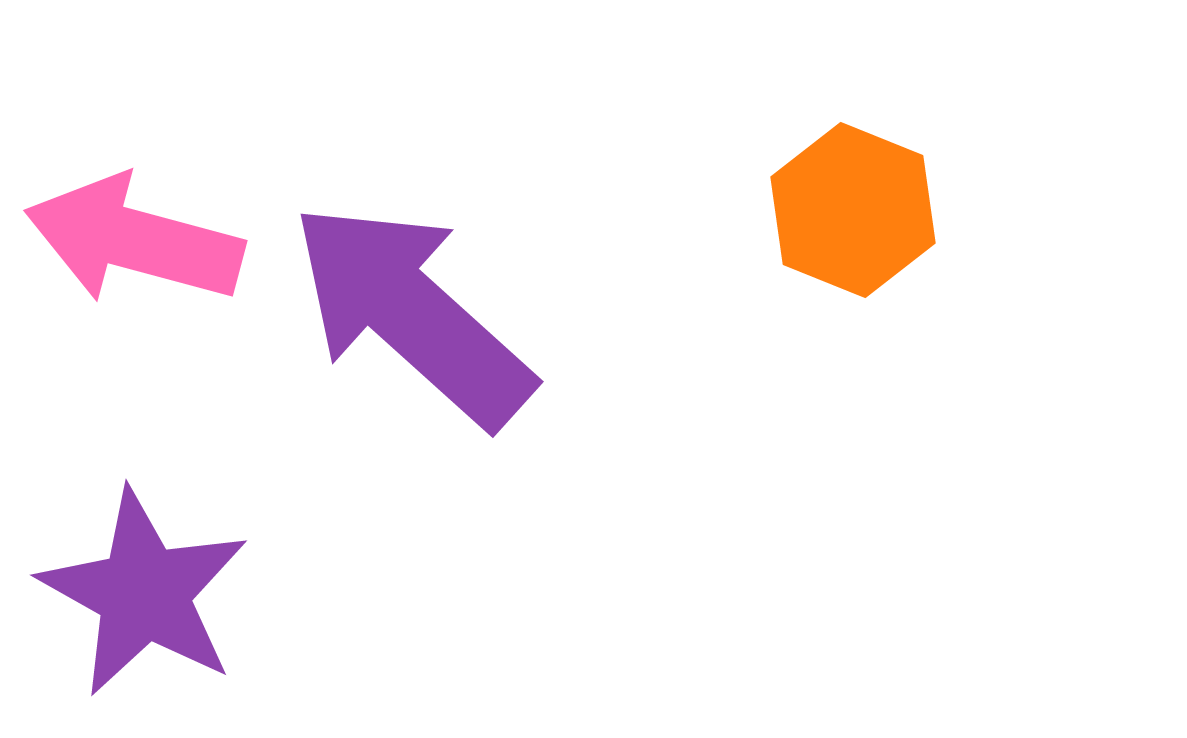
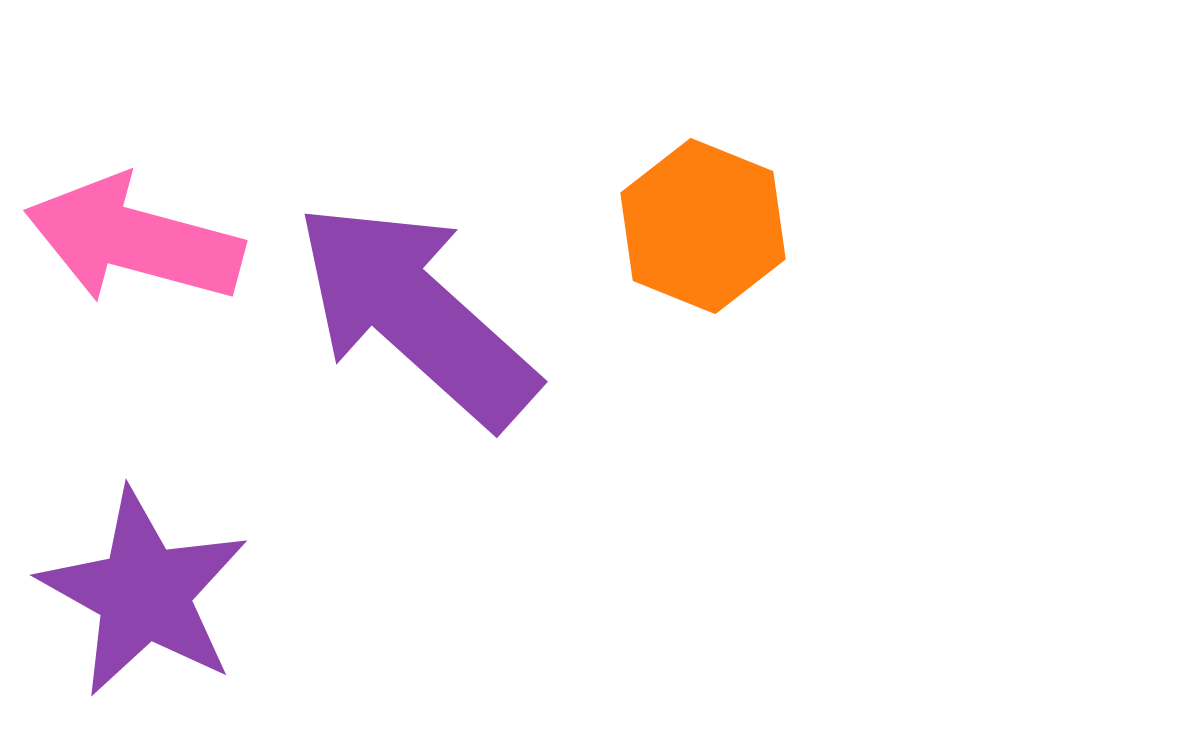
orange hexagon: moved 150 px left, 16 px down
purple arrow: moved 4 px right
